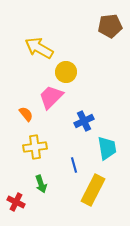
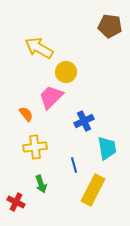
brown pentagon: rotated 15 degrees clockwise
